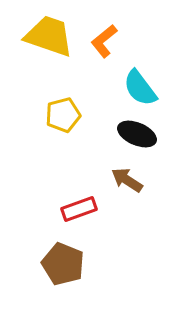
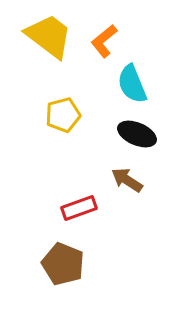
yellow trapezoid: rotated 18 degrees clockwise
cyan semicircle: moved 8 px left, 4 px up; rotated 15 degrees clockwise
red rectangle: moved 1 px up
